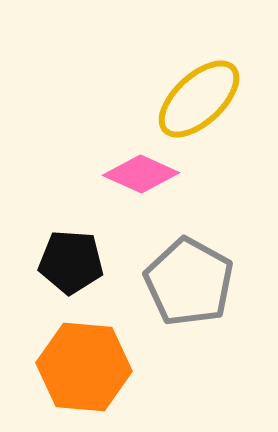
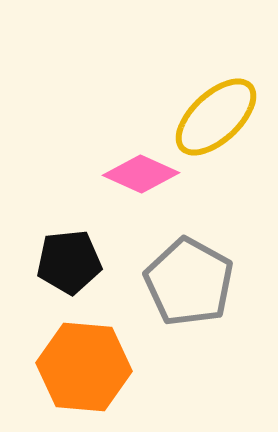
yellow ellipse: moved 17 px right, 18 px down
black pentagon: moved 2 px left; rotated 10 degrees counterclockwise
